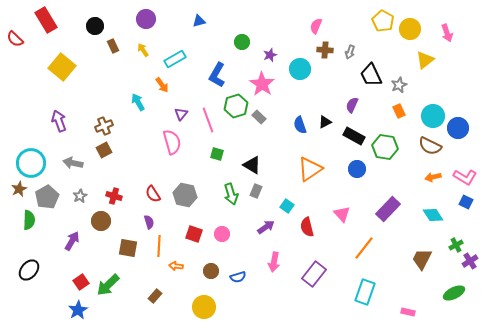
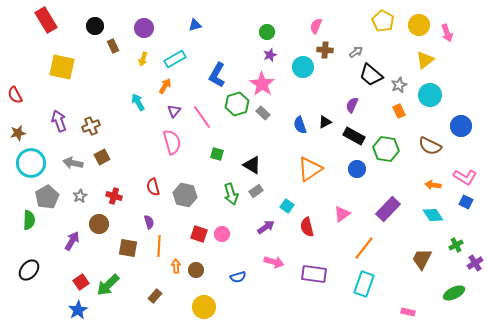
purple circle at (146, 19): moved 2 px left, 9 px down
blue triangle at (199, 21): moved 4 px left, 4 px down
yellow circle at (410, 29): moved 9 px right, 4 px up
red semicircle at (15, 39): moved 56 px down; rotated 18 degrees clockwise
green circle at (242, 42): moved 25 px right, 10 px up
yellow arrow at (143, 50): moved 9 px down; rotated 128 degrees counterclockwise
gray arrow at (350, 52): moved 6 px right; rotated 144 degrees counterclockwise
yellow square at (62, 67): rotated 28 degrees counterclockwise
cyan circle at (300, 69): moved 3 px right, 2 px up
black trapezoid at (371, 75): rotated 25 degrees counterclockwise
orange arrow at (162, 85): moved 3 px right, 1 px down; rotated 112 degrees counterclockwise
green hexagon at (236, 106): moved 1 px right, 2 px up
purple triangle at (181, 114): moved 7 px left, 3 px up
cyan circle at (433, 116): moved 3 px left, 21 px up
gray rectangle at (259, 117): moved 4 px right, 4 px up
pink line at (208, 120): moved 6 px left, 3 px up; rotated 15 degrees counterclockwise
brown cross at (104, 126): moved 13 px left
blue circle at (458, 128): moved 3 px right, 2 px up
green hexagon at (385, 147): moved 1 px right, 2 px down
brown square at (104, 150): moved 2 px left, 7 px down
orange arrow at (433, 177): moved 8 px down; rotated 21 degrees clockwise
brown star at (19, 189): moved 1 px left, 56 px up; rotated 14 degrees clockwise
gray rectangle at (256, 191): rotated 32 degrees clockwise
red semicircle at (153, 194): moved 7 px up; rotated 18 degrees clockwise
pink triangle at (342, 214): rotated 36 degrees clockwise
brown circle at (101, 221): moved 2 px left, 3 px down
red square at (194, 234): moved 5 px right
purple cross at (470, 261): moved 5 px right, 2 px down
pink arrow at (274, 262): rotated 84 degrees counterclockwise
orange arrow at (176, 266): rotated 80 degrees clockwise
brown circle at (211, 271): moved 15 px left, 1 px up
purple rectangle at (314, 274): rotated 60 degrees clockwise
cyan rectangle at (365, 292): moved 1 px left, 8 px up
